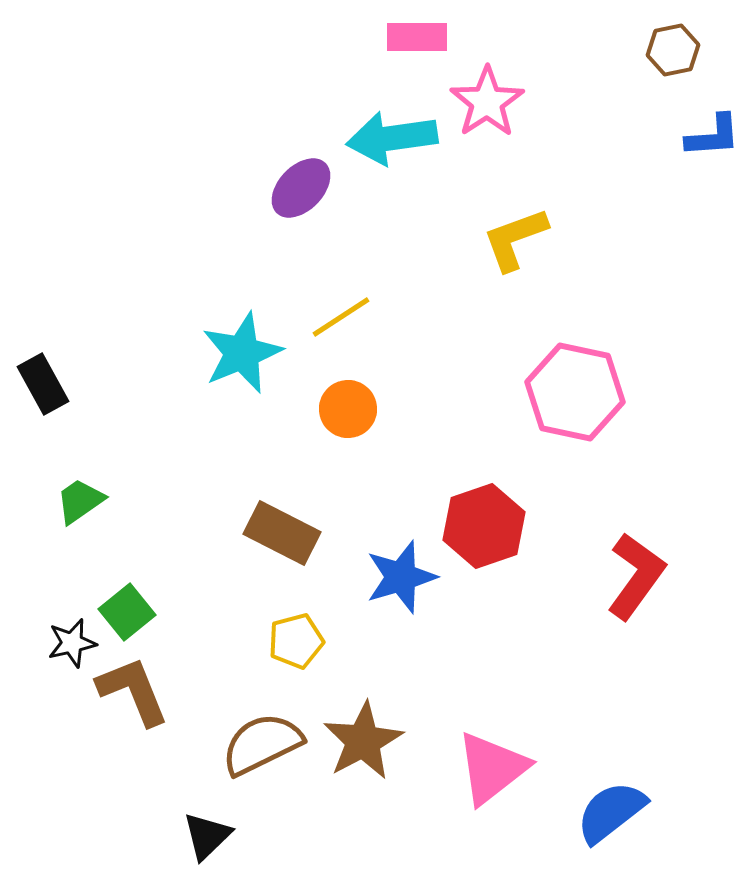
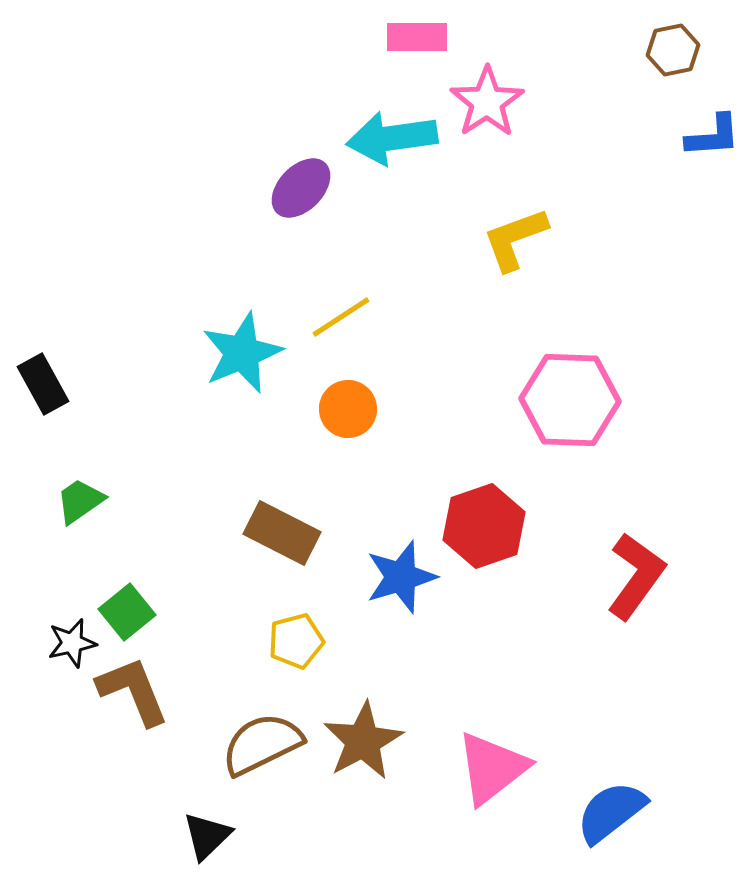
pink hexagon: moved 5 px left, 8 px down; rotated 10 degrees counterclockwise
